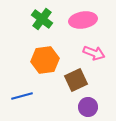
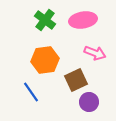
green cross: moved 3 px right, 1 px down
pink arrow: moved 1 px right
blue line: moved 9 px right, 4 px up; rotated 70 degrees clockwise
purple circle: moved 1 px right, 5 px up
